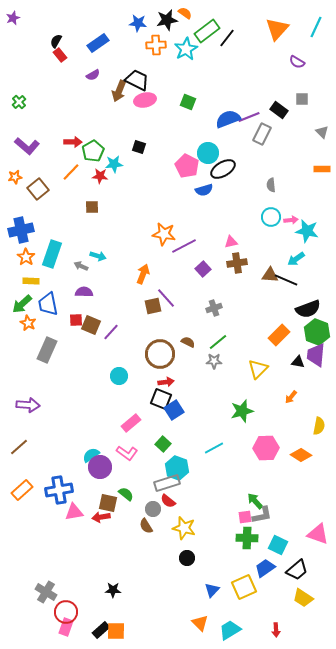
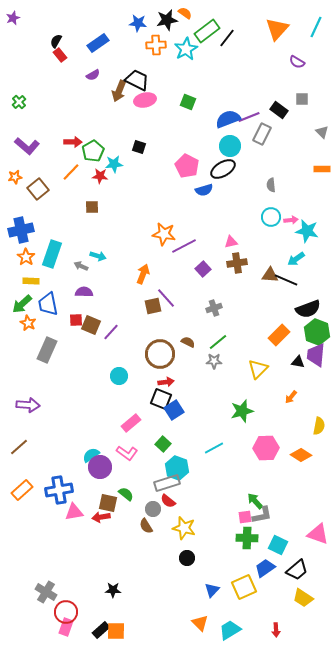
cyan circle at (208, 153): moved 22 px right, 7 px up
